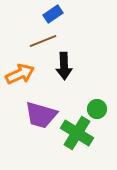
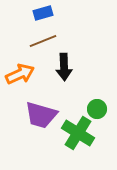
blue rectangle: moved 10 px left, 1 px up; rotated 18 degrees clockwise
black arrow: moved 1 px down
green cross: moved 1 px right
